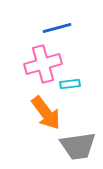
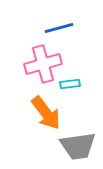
blue line: moved 2 px right
